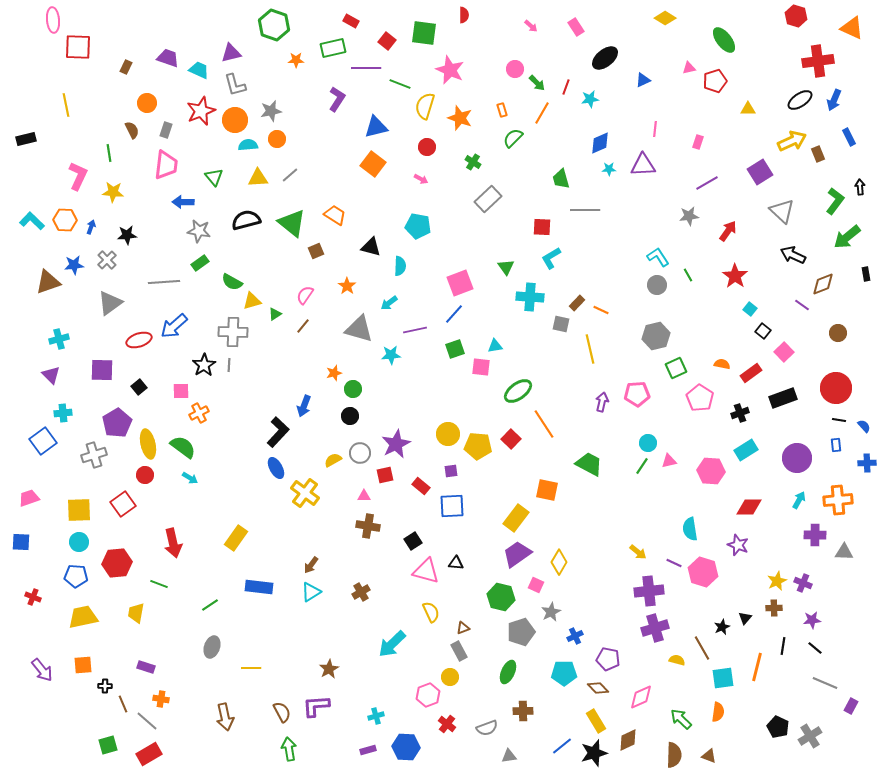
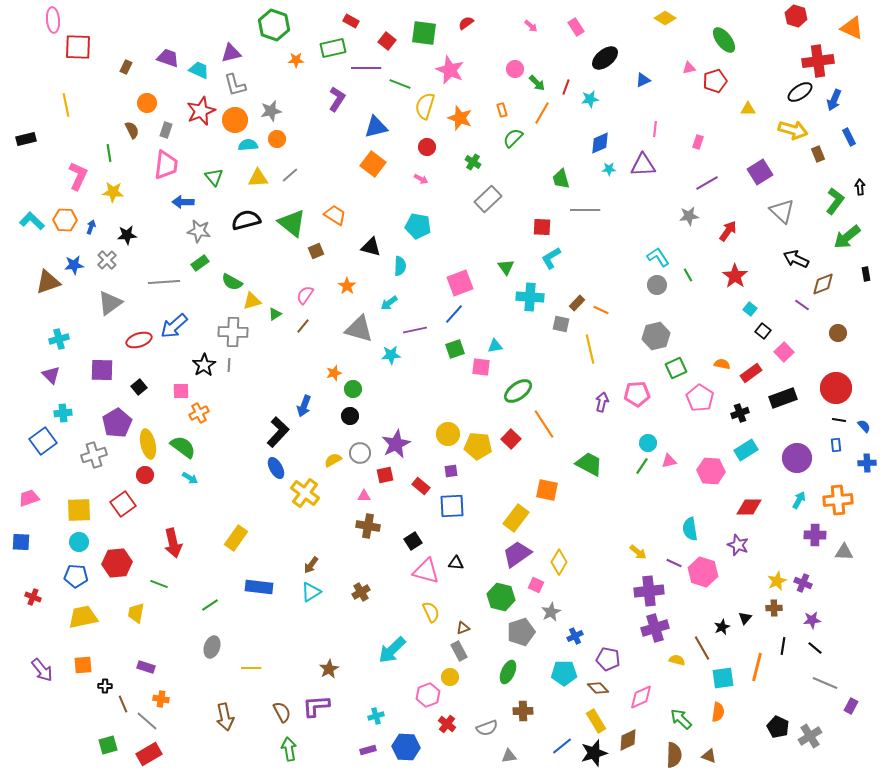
red semicircle at (464, 15): moved 2 px right, 8 px down; rotated 126 degrees counterclockwise
black ellipse at (800, 100): moved 8 px up
yellow arrow at (792, 141): moved 1 px right, 11 px up; rotated 40 degrees clockwise
black arrow at (793, 255): moved 3 px right, 4 px down
cyan arrow at (392, 644): moved 6 px down
